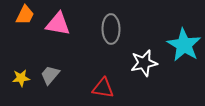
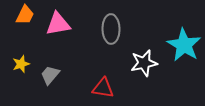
pink triangle: rotated 20 degrees counterclockwise
yellow star: moved 14 px up; rotated 12 degrees counterclockwise
